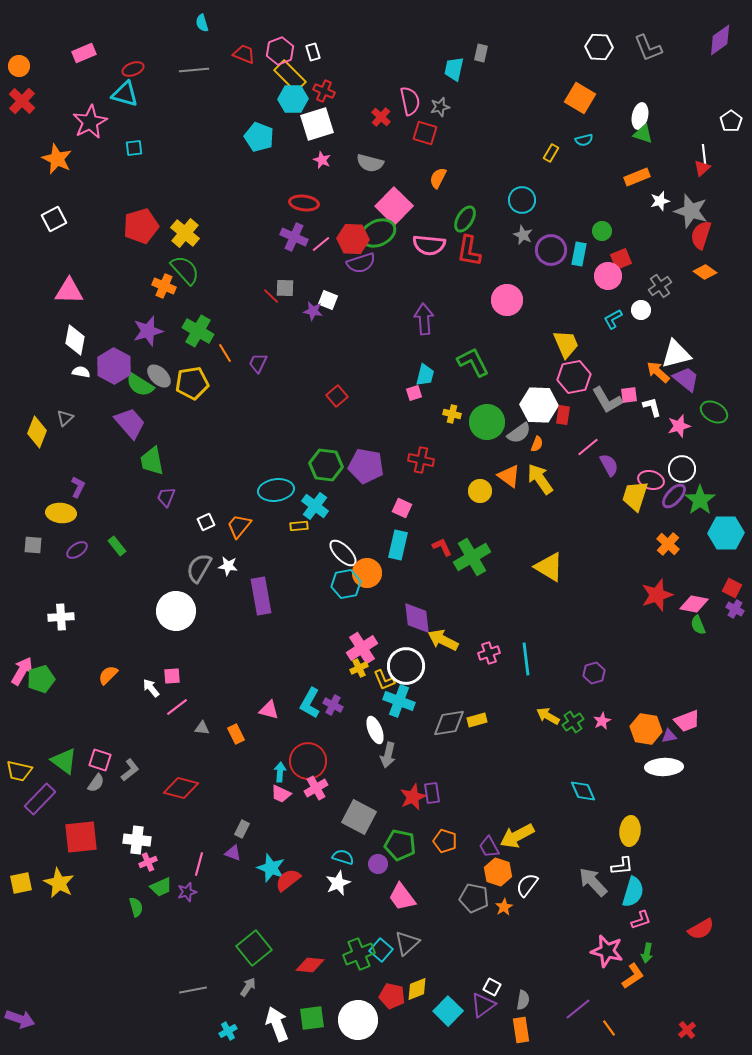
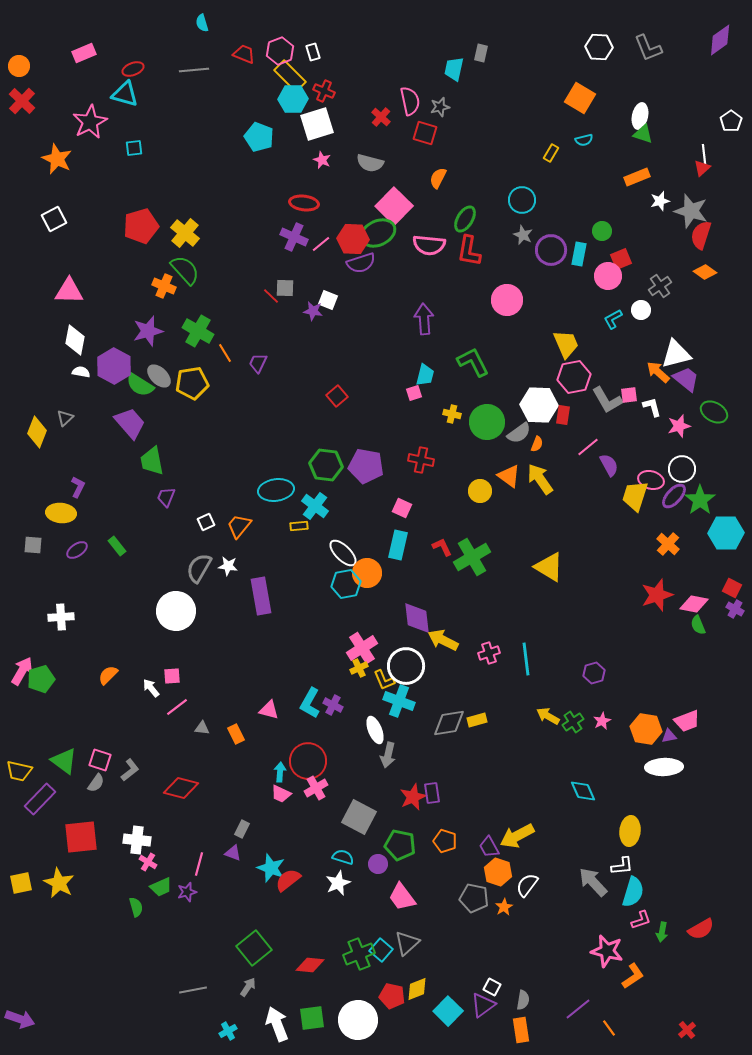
pink cross at (148, 862): rotated 36 degrees counterclockwise
green arrow at (647, 953): moved 15 px right, 21 px up
